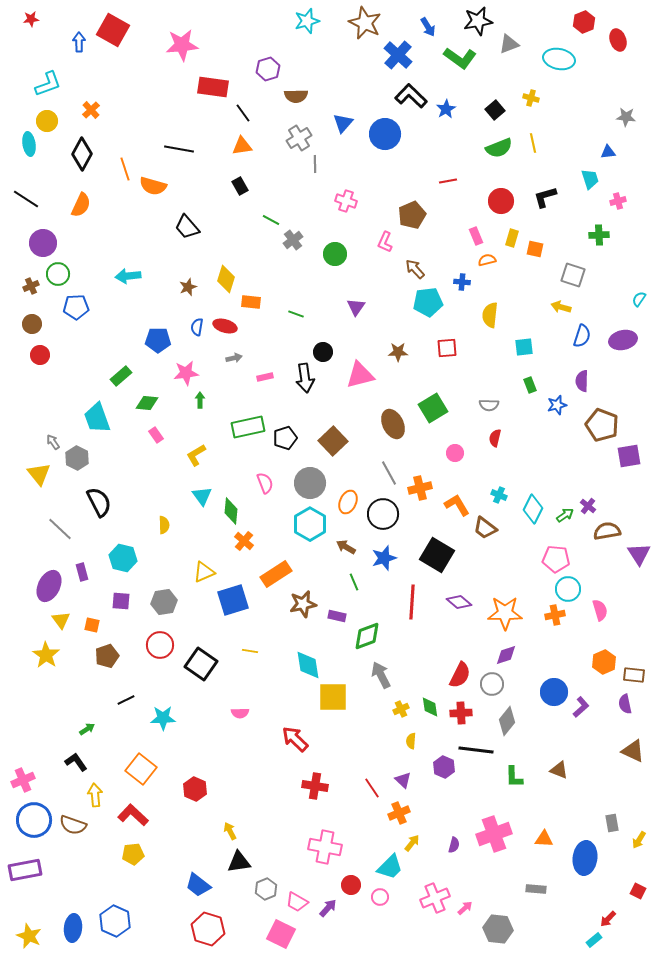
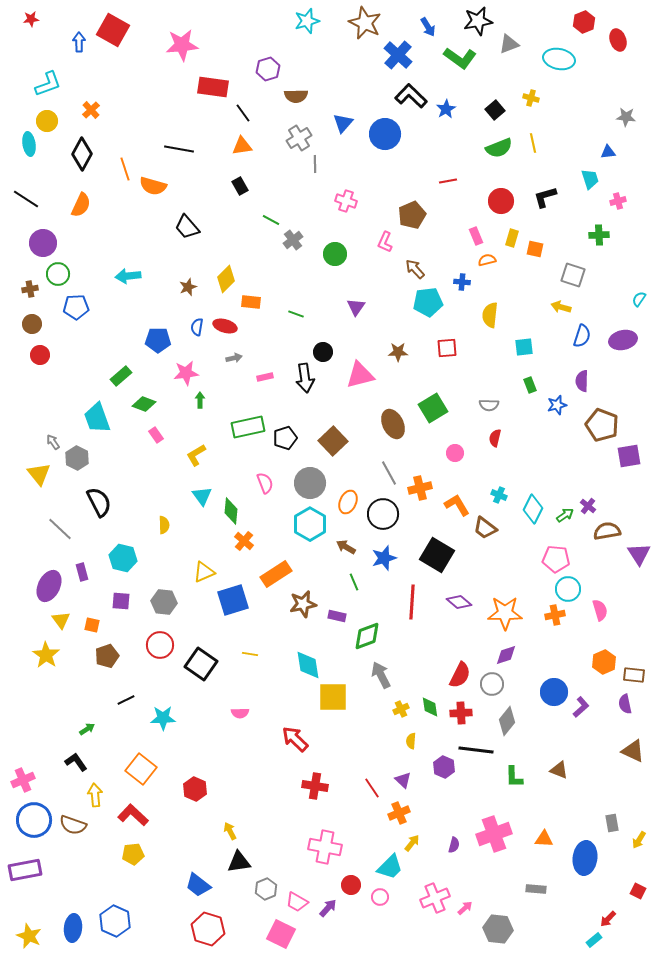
yellow diamond at (226, 279): rotated 28 degrees clockwise
brown cross at (31, 286): moved 1 px left, 3 px down; rotated 14 degrees clockwise
green diamond at (147, 403): moved 3 px left, 1 px down; rotated 15 degrees clockwise
gray hexagon at (164, 602): rotated 15 degrees clockwise
yellow line at (250, 651): moved 3 px down
